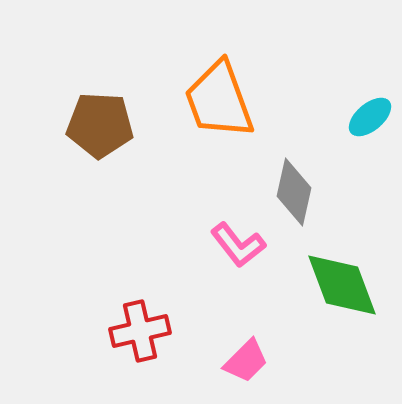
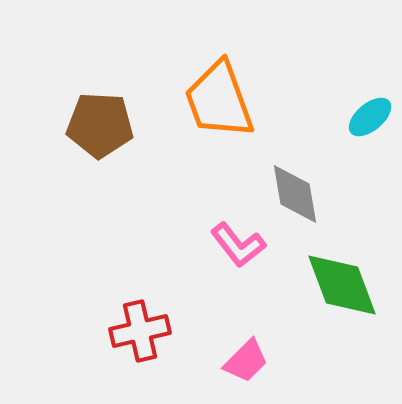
gray diamond: moved 1 px right, 2 px down; rotated 22 degrees counterclockwise
